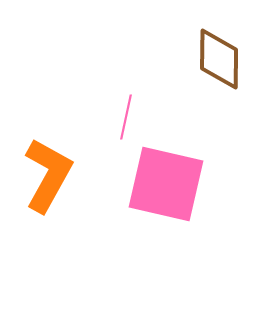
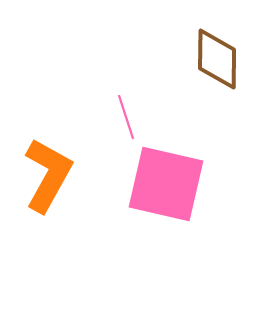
brown diamond: moved 2 px left
pink line: rotated 30 degrees counterclockwise
